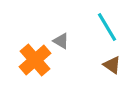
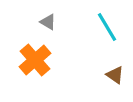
gray triangle: moved 13 px left, 19 px up
brown triangle: moved 3 px right, 10 px down
